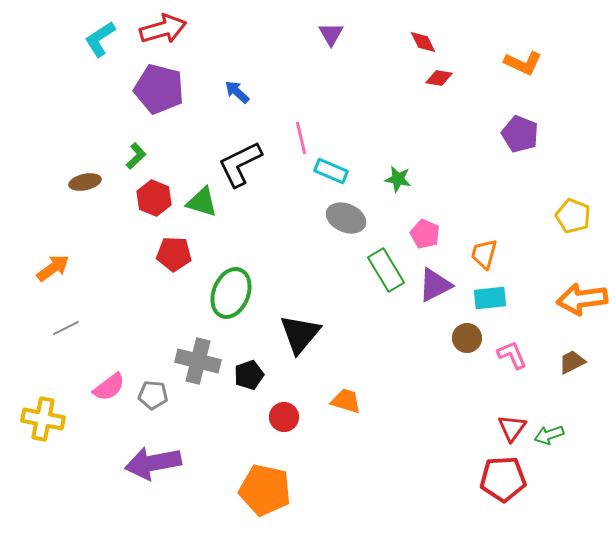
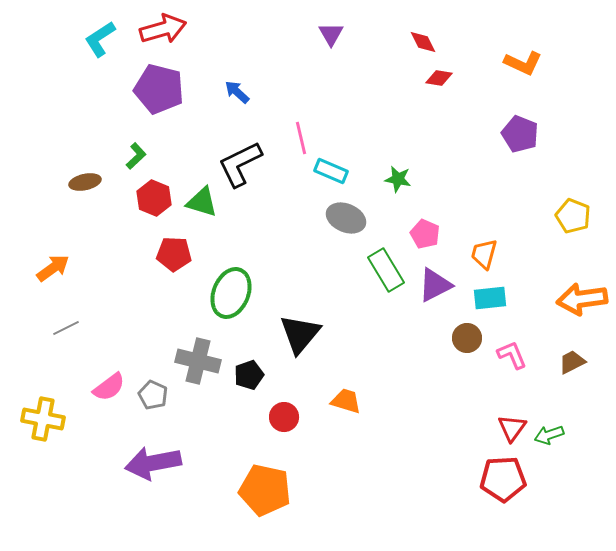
gray pentagon at (153, 395): rotated 20 degrees clockwise
